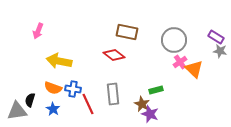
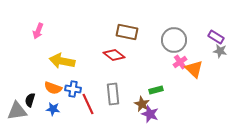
yellow arrow: moved 3 px right
blue star: rotated 24 degrees counterclockwise
